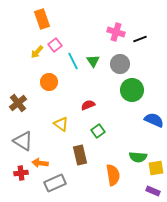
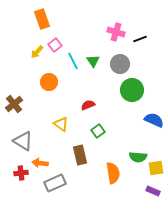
brown cross: moved 4 px left, 1 px down
orange semicircle: moved 2 px up
